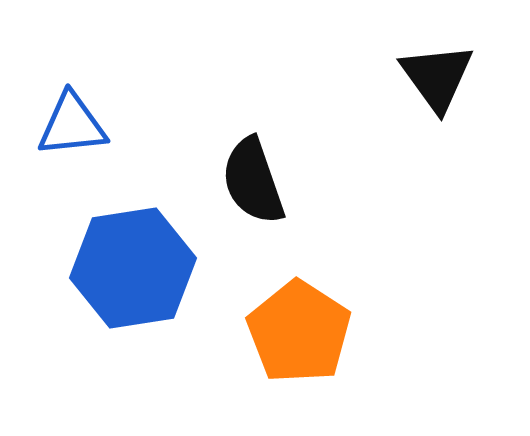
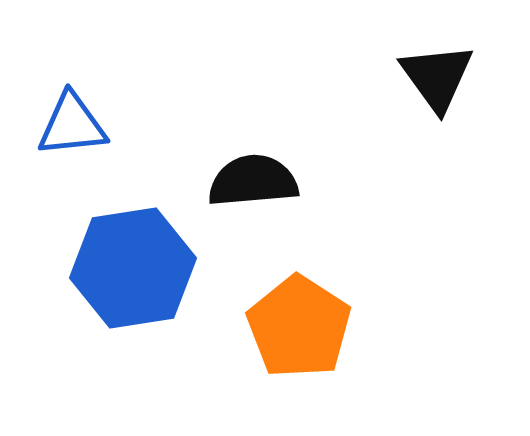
black semicircle: rotated 104 degrees clockwise
orange pentagon: moved 5 px up
